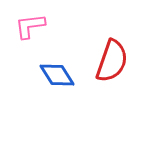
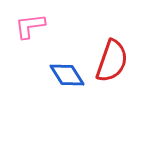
blue diamond: moved 10 px right
